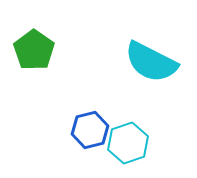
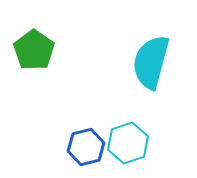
cyan semicircle: rotated 78 degrees clockwise
blue hexagon: moved 4 px left, 17 px down
